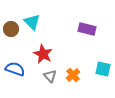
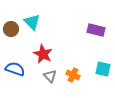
purple rectangle: moved 9 px right, 1 px down
orange cross: rotated 24 degrees counterclockwise
